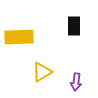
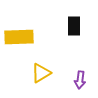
yellow triangle: moved 1 px left, 1 px down
purple arrow: moved 4 px right, 2 px up
